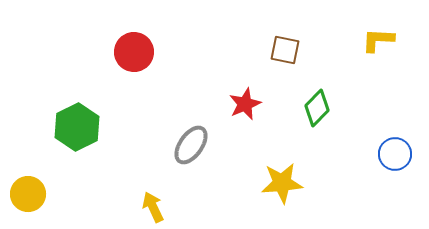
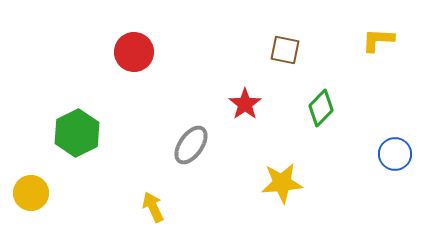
red star: rotated 12 degrees counterclockwise
green diamond: moved 4 px right
green hexagon: moved 6 px down
yellow circle: moved 3 px right, 1 px up
